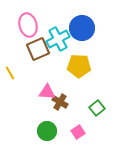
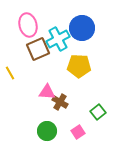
green square: moved 1 px right, 4 px down
